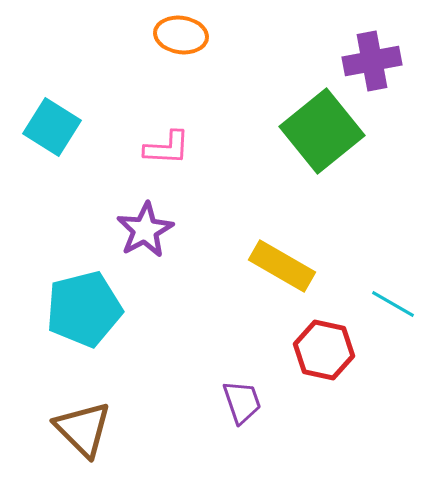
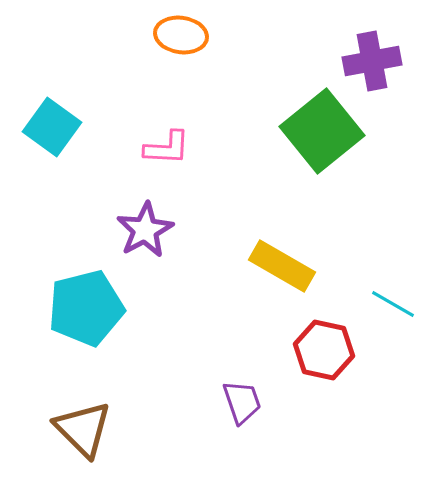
cyan square: rotated 4 degrees clockwise
cyan pentagon: moved 2 px right, 1 px up
